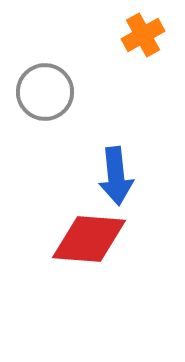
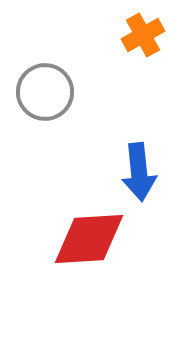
blue arrow: moved 23 px right, 4 px up
red diamond: rotated 8 degrees counterclockwise
